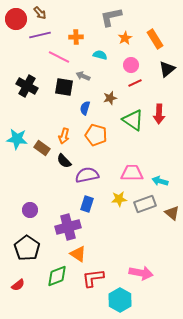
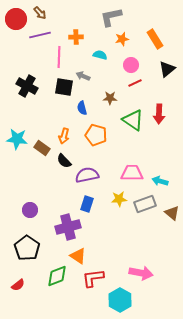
orange star: moved 3 px left, 1 px down; rotated 16 degrees clockwise
pink line: rotated 65 degrees clockwise
brown star: rotated 16 degrees clockwise
blue semicircle: moved 3 px left; rotated 32 degrees counterclockwise
orange triangle: moved 2 px down
